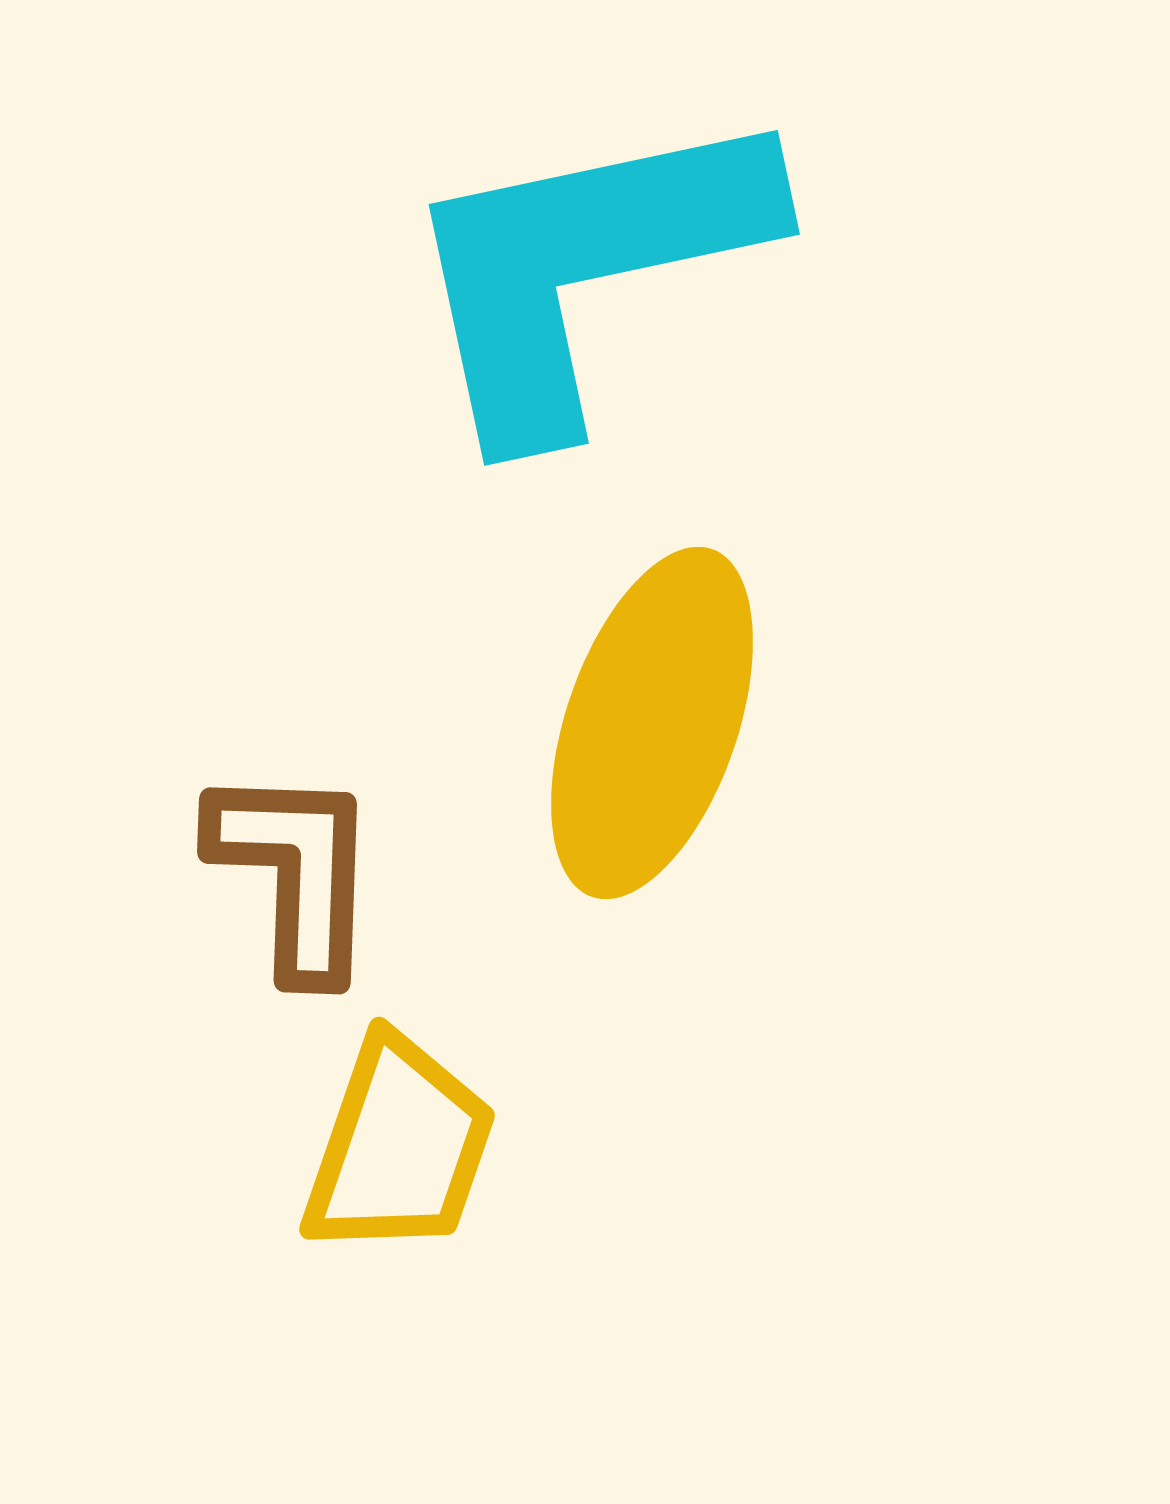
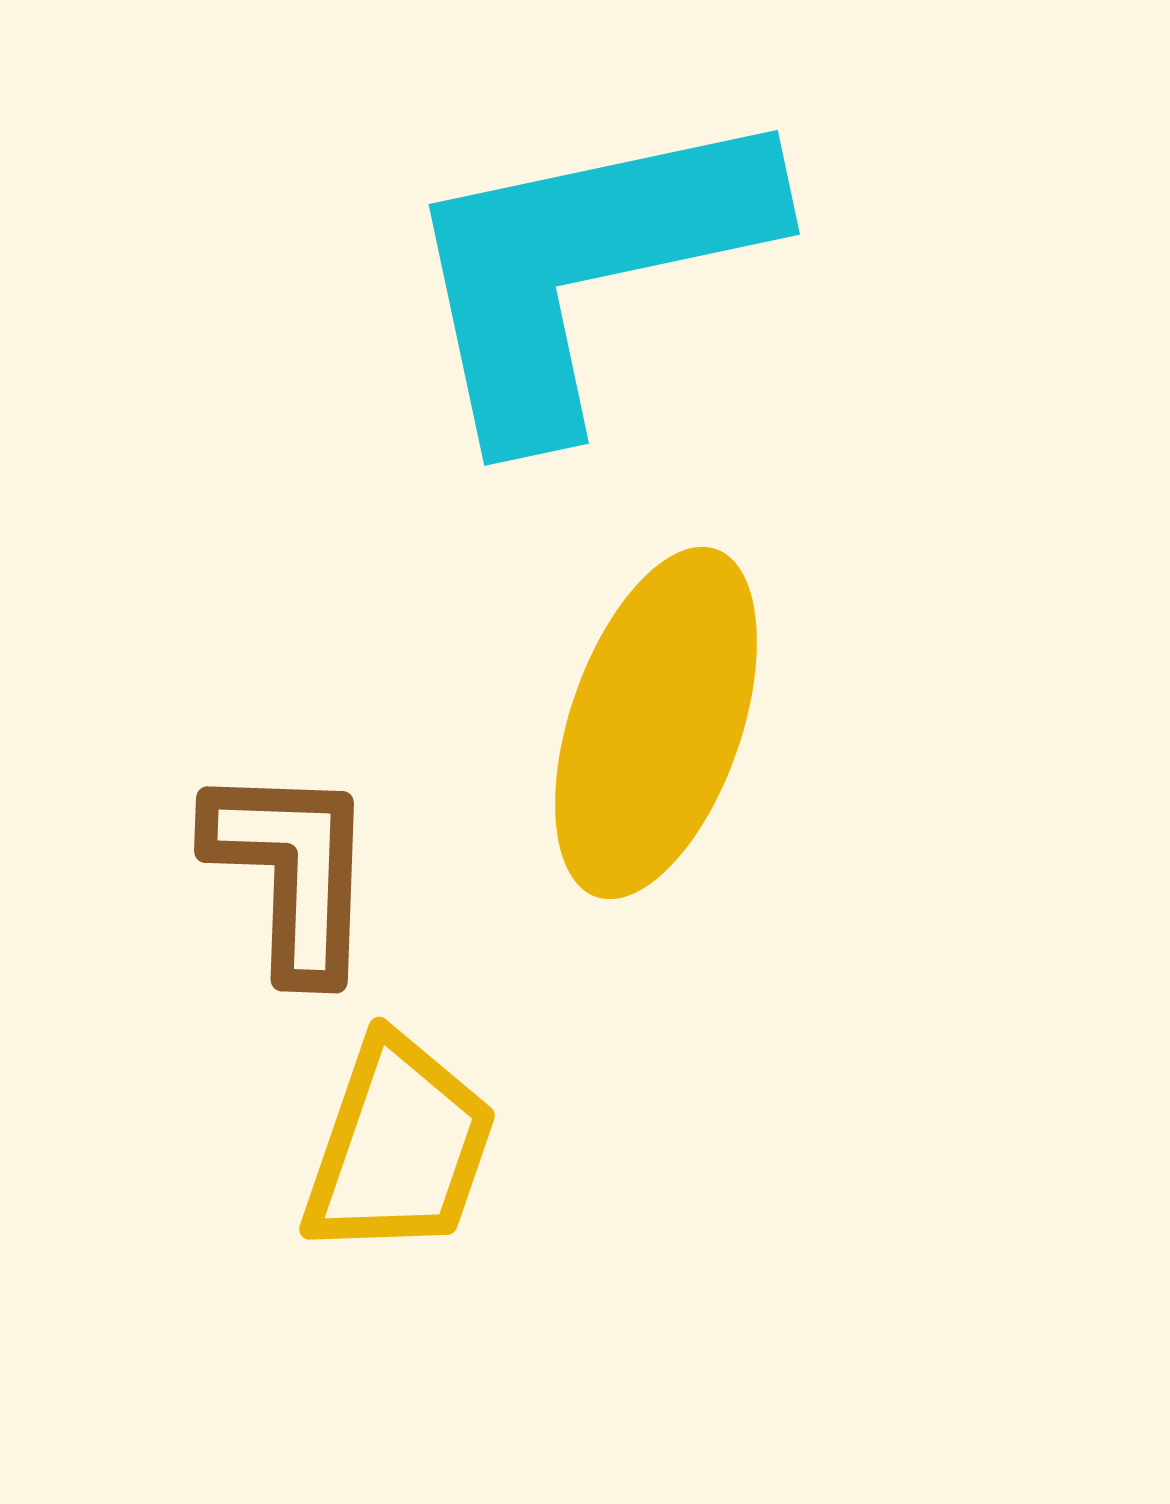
yellow ellipse: moved 4 px right
brown L-shape: moved 3 px left, 1 px up
